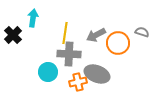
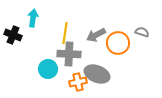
black cross: rotated 24 degrees counterclockwise
cyan circle: moved 3 px up
